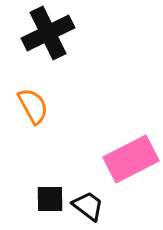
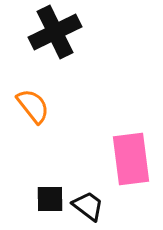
black cross: moved 7 px right, 1 px up
orange semicircle: rotated 9 degrees counterclockwise
pink rectangle: rotated 70 degrees counterclockwise
